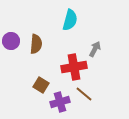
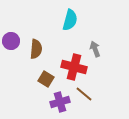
brown semicircle: moved 5 px down
gray arrow: rotated 49 degrees counterclockwise
red cross: rotated 25 degrees clockwise
brown square: moved 5 px right, 6 px up
